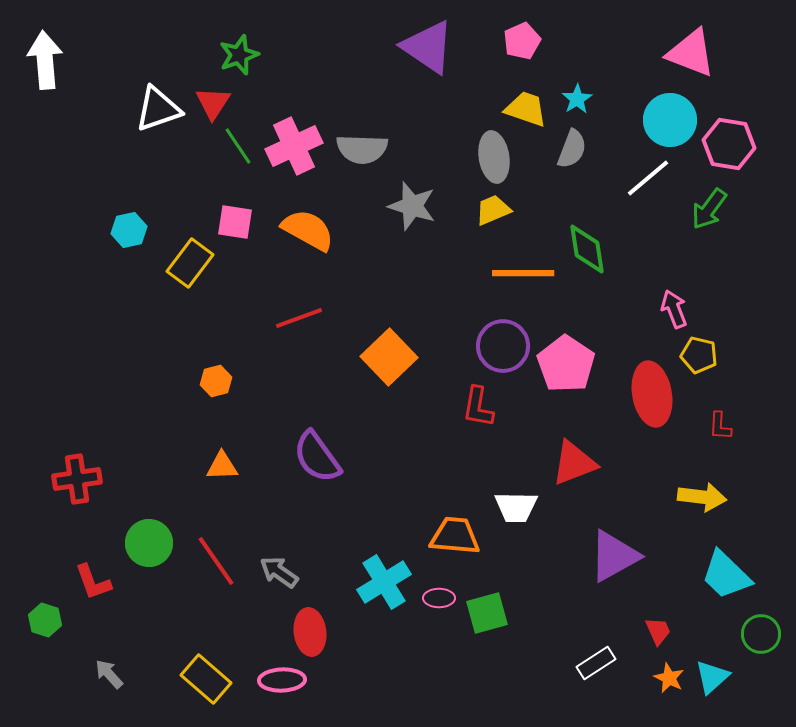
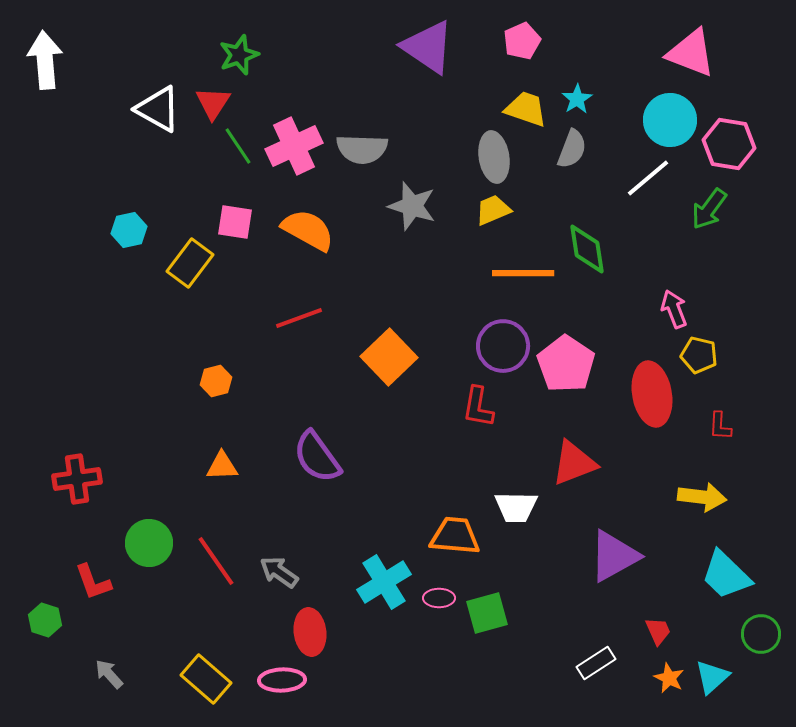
white triangle at (158, 109): rotated 48 degrees clockwise
